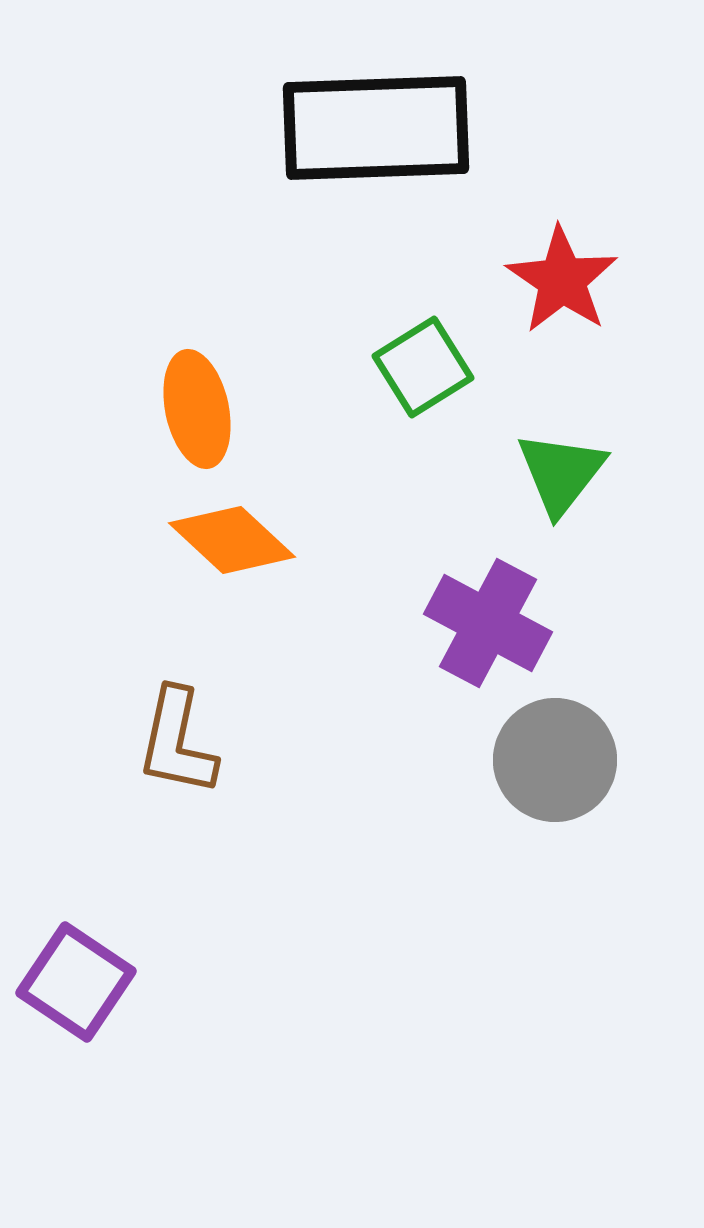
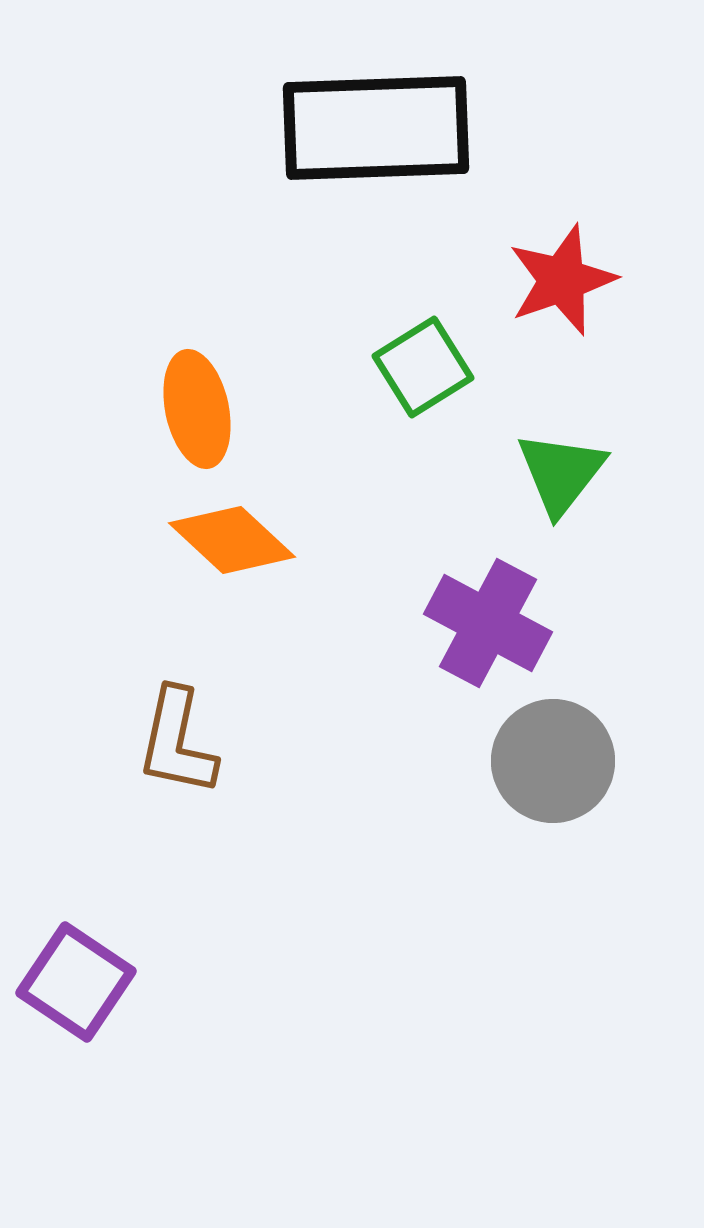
red star: rotated 19 degrees clockwise
gray circle: moved 2 px left, 1 px down
